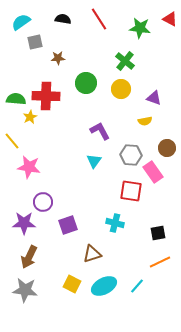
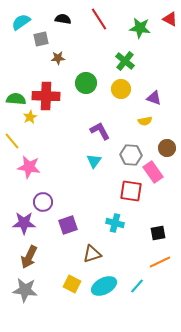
gray square: moved 6 px right, 3 px up
